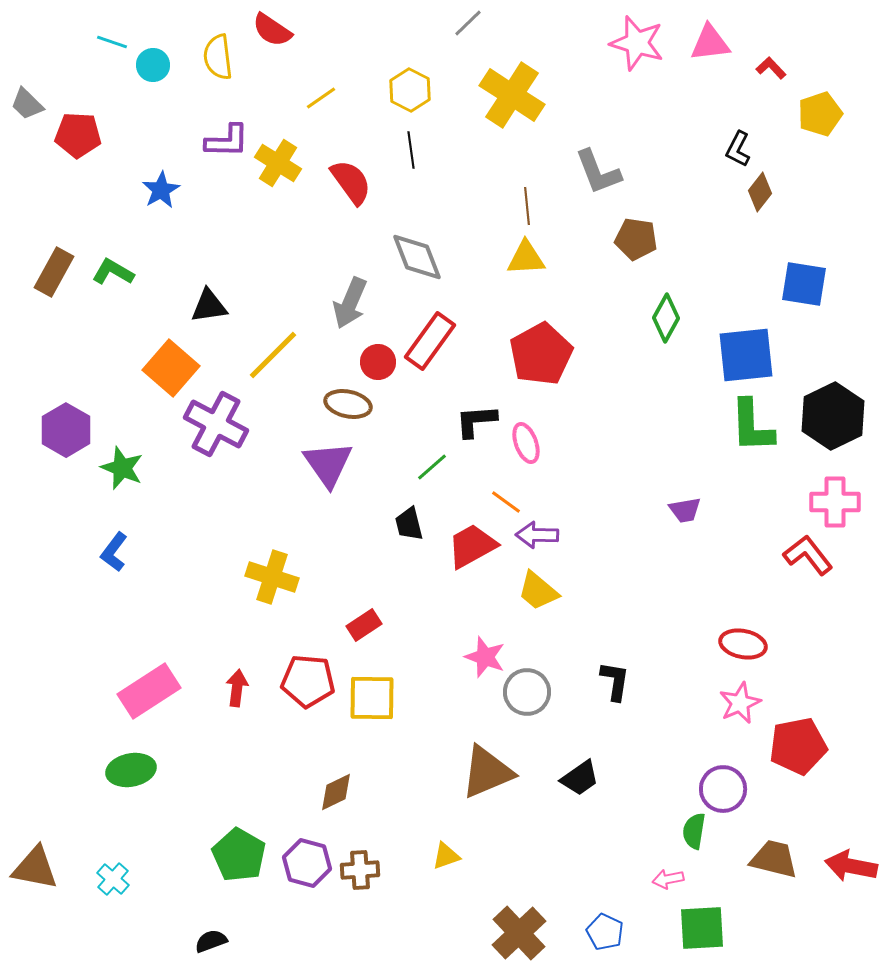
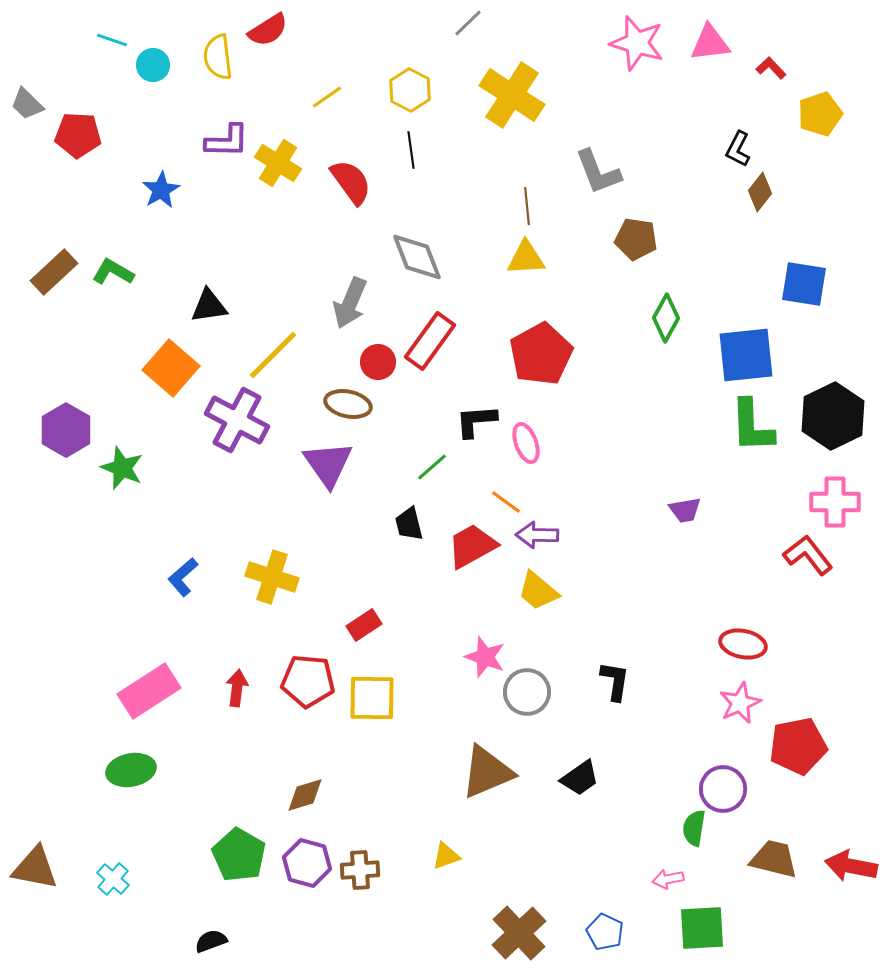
red semicircle at (272, 30): moved 4 px left; rotated 66 degrees counterclockwise
cyan line at (112, 42): moved 2 px up
yellow line at (321, 98): moved 6 px right, 1 px up
brown rectangle at (54, 272): rotated 18 degrees clockwise
purple cross at (216, 424): moved 21 px right, 4 px up
blue L-shape at (114, 552): moved 69 px right, 25 px down; rotated 12 degrees clockwise
brown diamond at (336, 792): moved 31 px left, 3 px down; rotated 9 degrees clockwise
green semicircle at (694, 831): moved 3 px up
